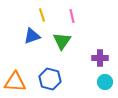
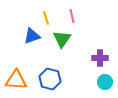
yellow line: moved 4 px right, 3 px down
green triangle: moved 2 px up
orange triangle: moved 1 px right, 2 px up
